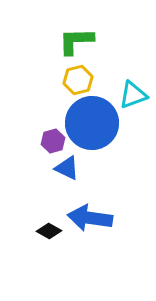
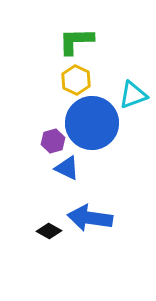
yellow hexagon: moved 2 px left; rotated 20 degrees counterclockwise
